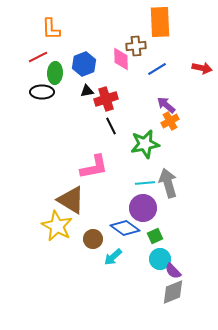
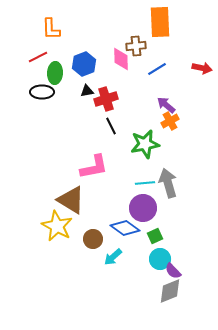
gray diamond: moved 3 px left, 1 px up
